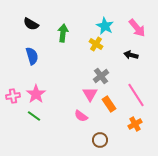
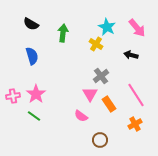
cyan star: moved 2 px right, 1 px down
